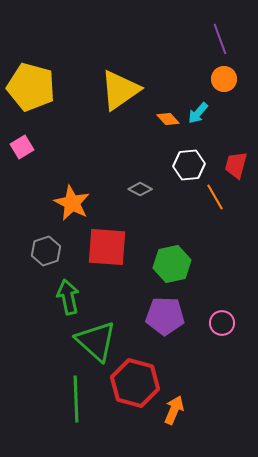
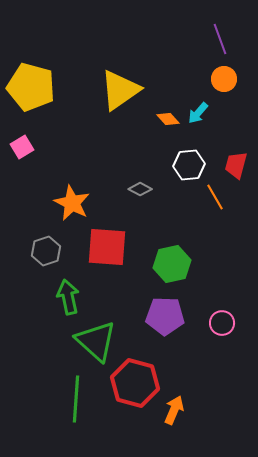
green line: rotated 6 degrees clockwise
